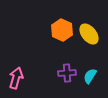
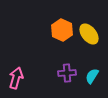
cyan semicircle: moved 2 px right
